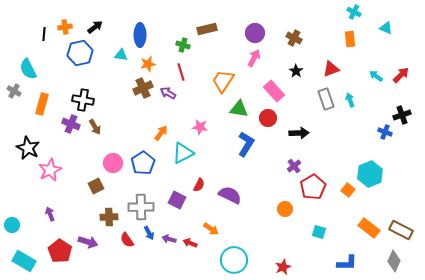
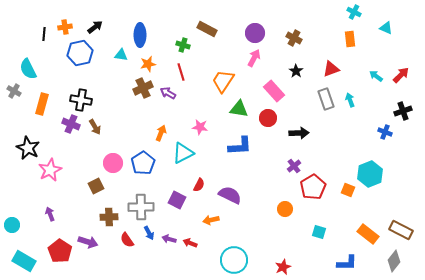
brown rectangle at (207, 29): rotated 42 degrees clockwise
black cross at (83, 100): moved 2 px left
black cross at (402, 115): moved 1 px right, 4 px up
orange arrow at (161, 133): rotated 14 degrees counterclockwise
blue L-shape at (246, 144): moved 6 px left, 2 px down; rotated 55 degrees clockwise
orange square at (348, 190): rotated 16 degrees counterclockwise
orange rectangle at (369, 228): moved 1 px left, 6 px down
orange arrow at (211, 229): moved 9 px up; rotated 133 degrees clockwise
gray diamond at (394, 261): rotated 15 degrees clockwise
